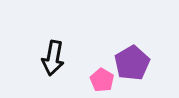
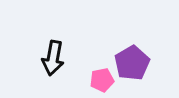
pink pentagon: rotated 30 degrees clockwise
